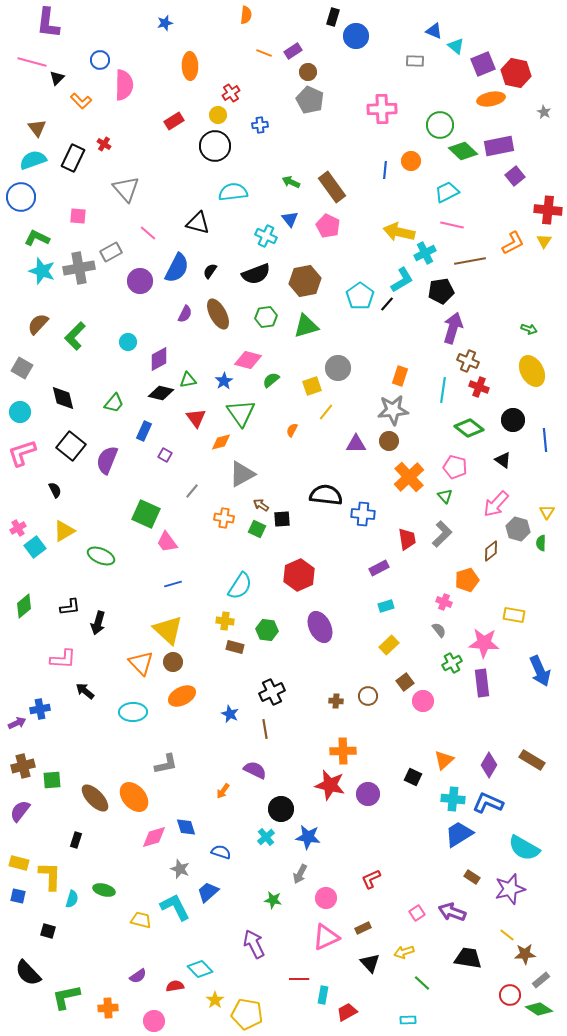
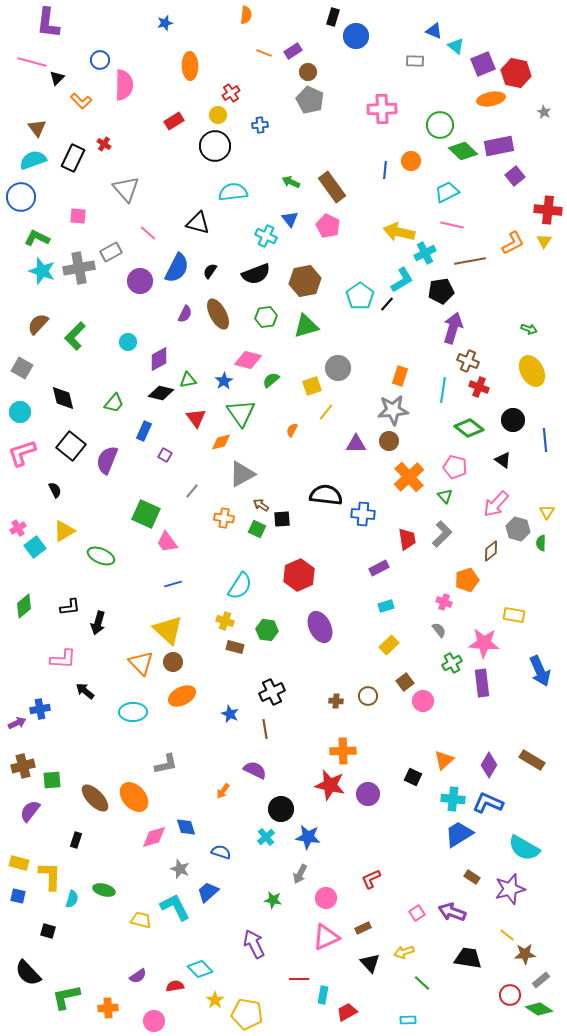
yellow cross at (225, 621): rotated 12 degrees clockwise
purple semicircle at (20, 811): moved 10 px right
